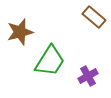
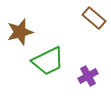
brown rectangle: moved 1 px down
green trapezoid: moved 2 px left; rotated 32 degrees clockwise
